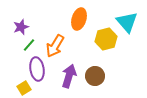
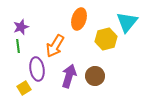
cyan triangle: rotated 20 degrees clockwise
green line: moved 11 px left, 1 px down; rotated 48 degrees counterclockwise
